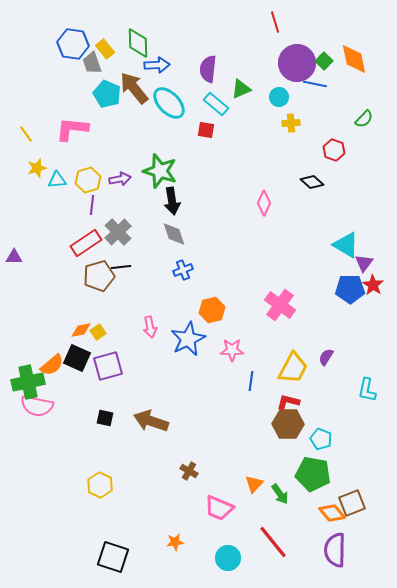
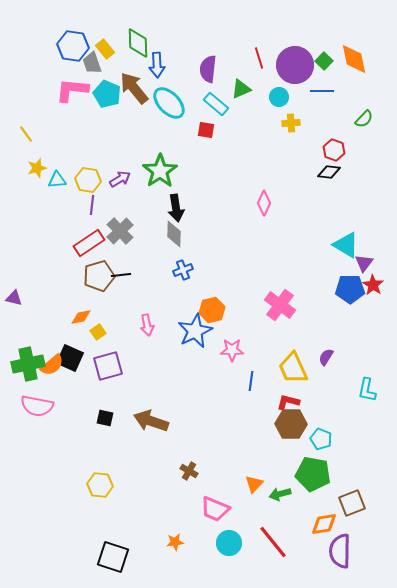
red line at (275, 22): moved 16 px left, 36 px down
blue hexagon at (73, 44): moved 2 px down
purple circle at (297, 63): moved 2 px left, 2 px down
blue arrow at (157, 65): rotated 90 degrees clockwise
blue line at (315, 84): moved 7 px right, 7 px down; rotated 10 degrees counterclockwise
pink L-shape at (72, 129): moved 39 px up
green star at (160, 171): rotated 20 degrees clockwise
purple arrow at (120, 179): rotated 20 degrees counterclockwise
yellow hexagon at (88, 180): rotated 25 degrees clockwise
black diamond at (312, 182): moved 17 px right, 10 px up; rotated 35 degrees counterclockwise
black arrow at (172, 201): moved 4 px right, 7 px down
gray cross at (118, 232): moved 2 px right, 1 px up
gray diamond at (174, 234): rotated 20 degrees clockwise
red rectangle at (86, 243): moved 3 px right
purple triangle at (14, 257): moved 41 px down; rotated 12 degrees clockwise
black line at (121, 267): moved 8 px down
pink arrow at (150, 327): moved 3 px left, 2 px up
orange diamond at (81, 330): moved 13 px up
blue star at (188, 339): moved 7 px right, 8 px up
black square at (77, 358): moved 7 px left
yellow trapezoid at (293, 368): rotated 128 degrees clockwise
green cross at (28, 382): moved 18 px up
brown hexagon at (288, 424): moved 3 px right
yellow hexagon at (100, 485): rotated 20 degrees counterclockwise
green arrow at (280, 494): rotated 110 degrees clockwise
pink trapezoid at (219, 508): moved 4 px left, 1 px down
orange diamond at (332, 513): moved 8 px left, 11 px down; rotated 60 degrees counterclockwise
purple semicircle at (335, 550): moved 5 px right, 1 px down
cyan circle at (228, 558): moved 1 px right, 15 px up
